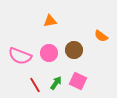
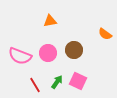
orange semicircle: moved 4 px right, 2 px up
pink circle: moved 1 px left
green arrow: moved 1 px right, 1 px up
